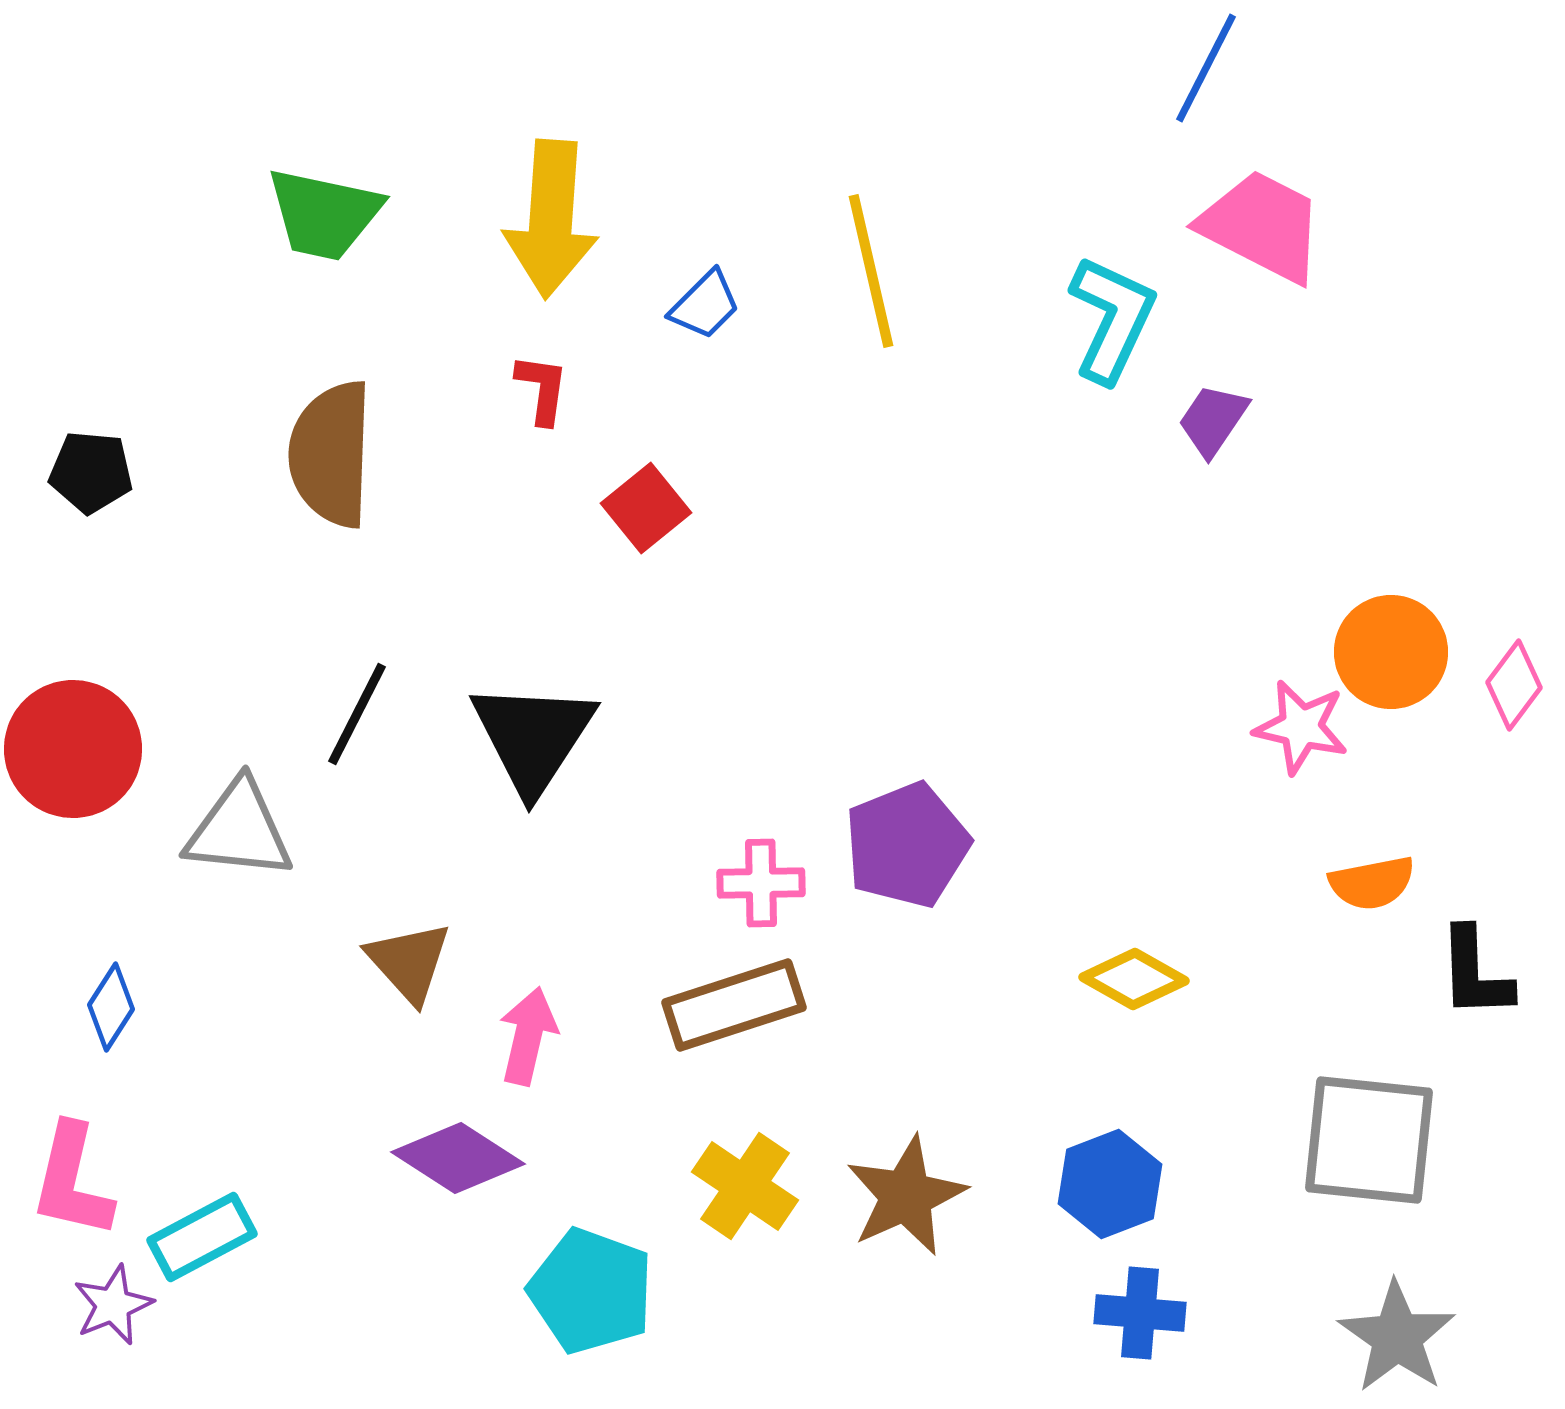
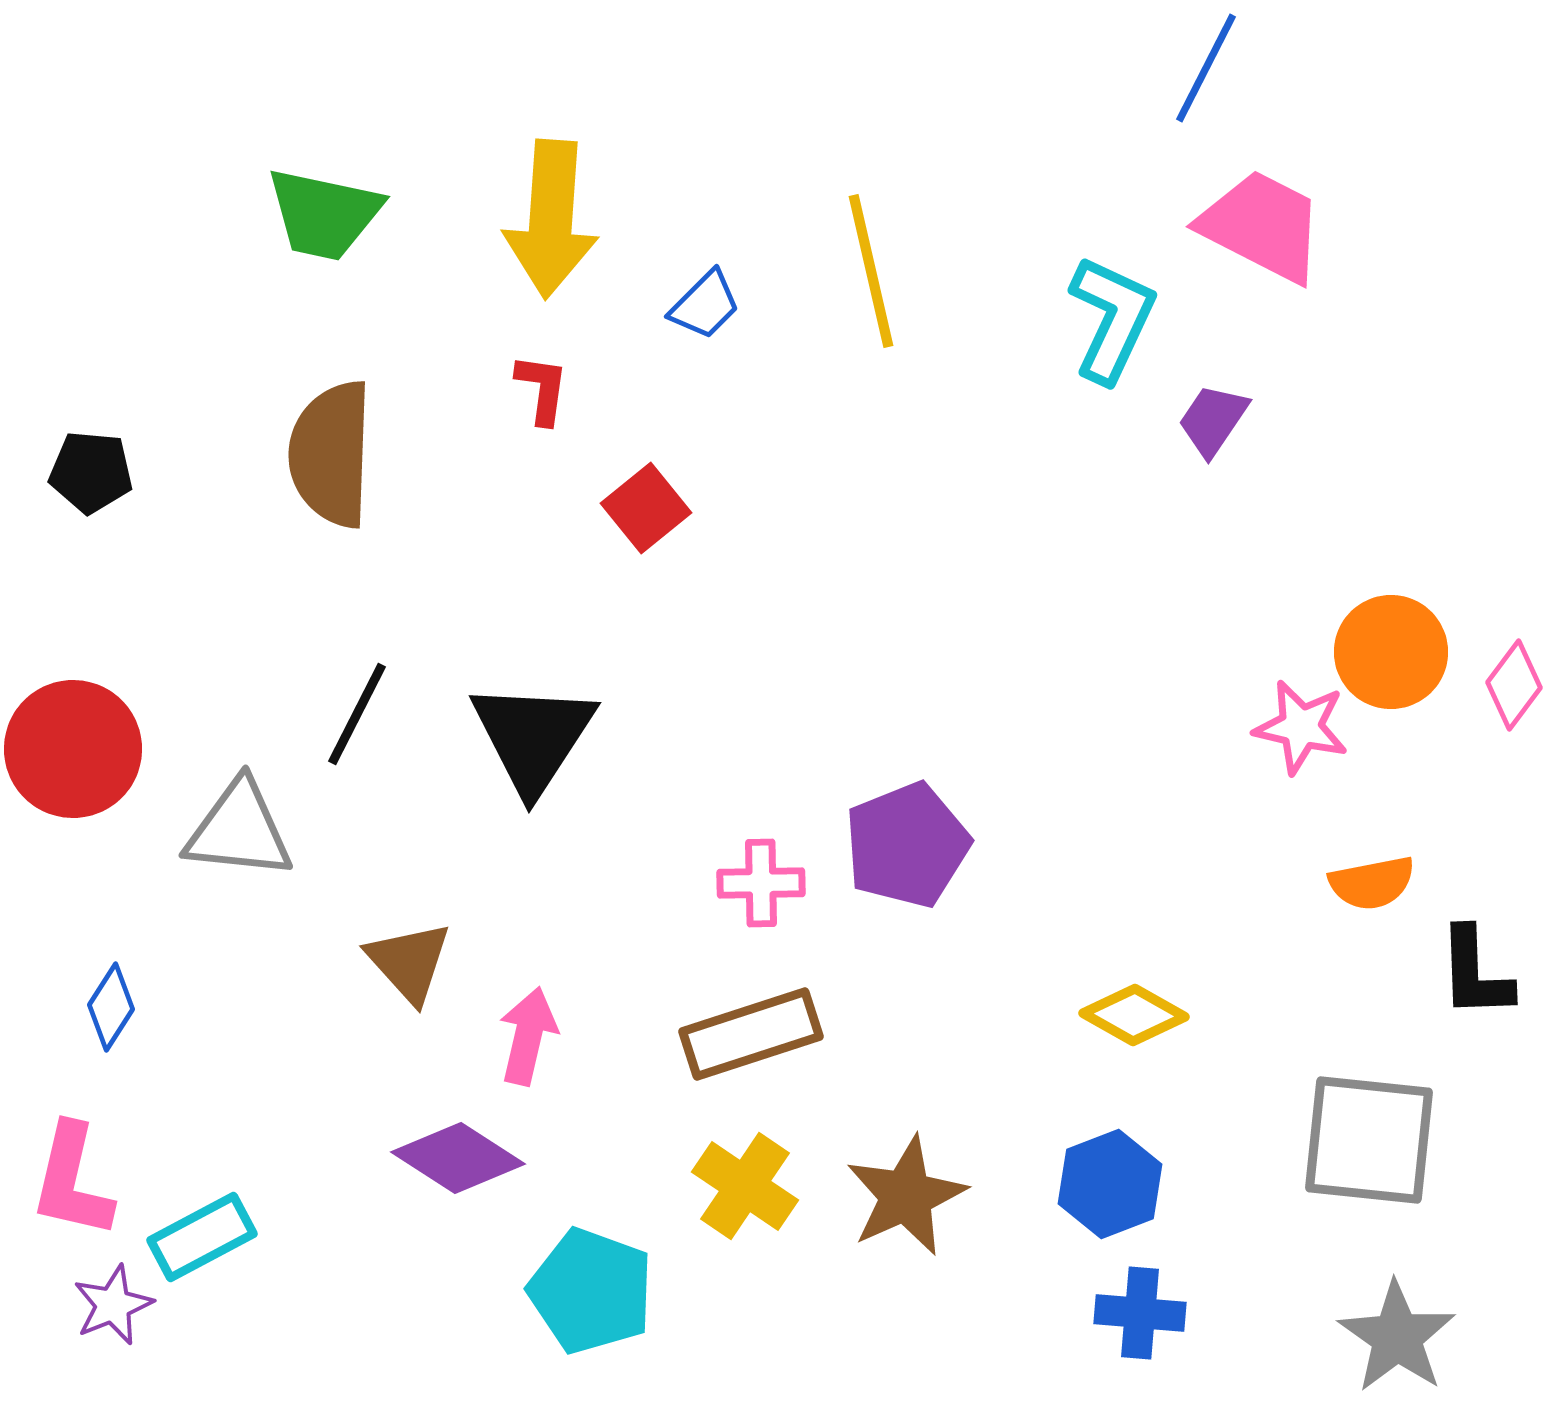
yellow diamond: moved 36 px down
brown rectangle: moved 17 px right, 29 px down
